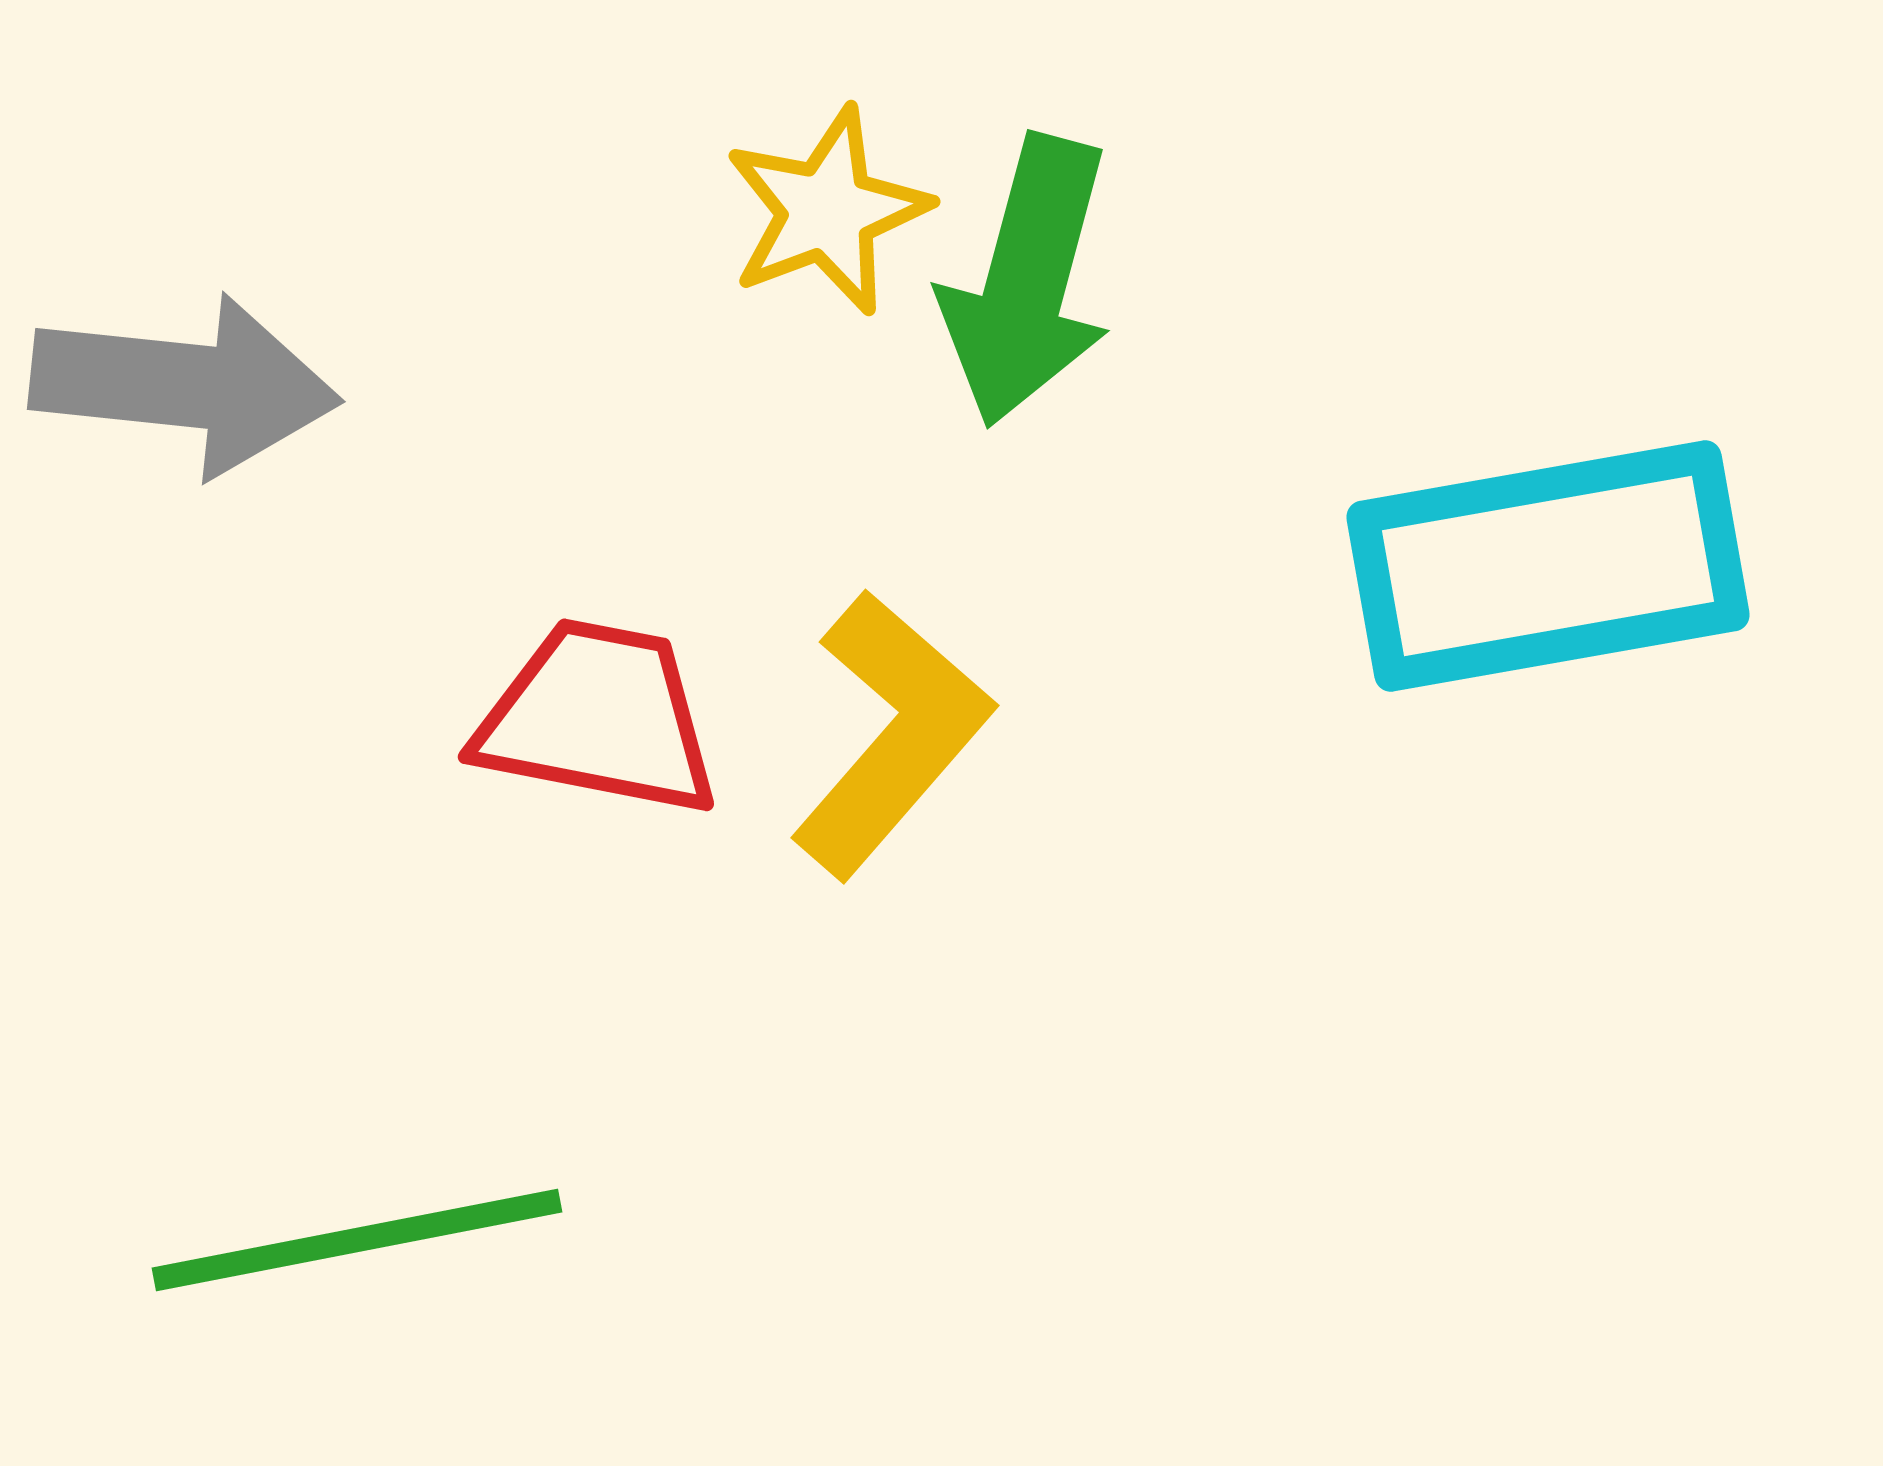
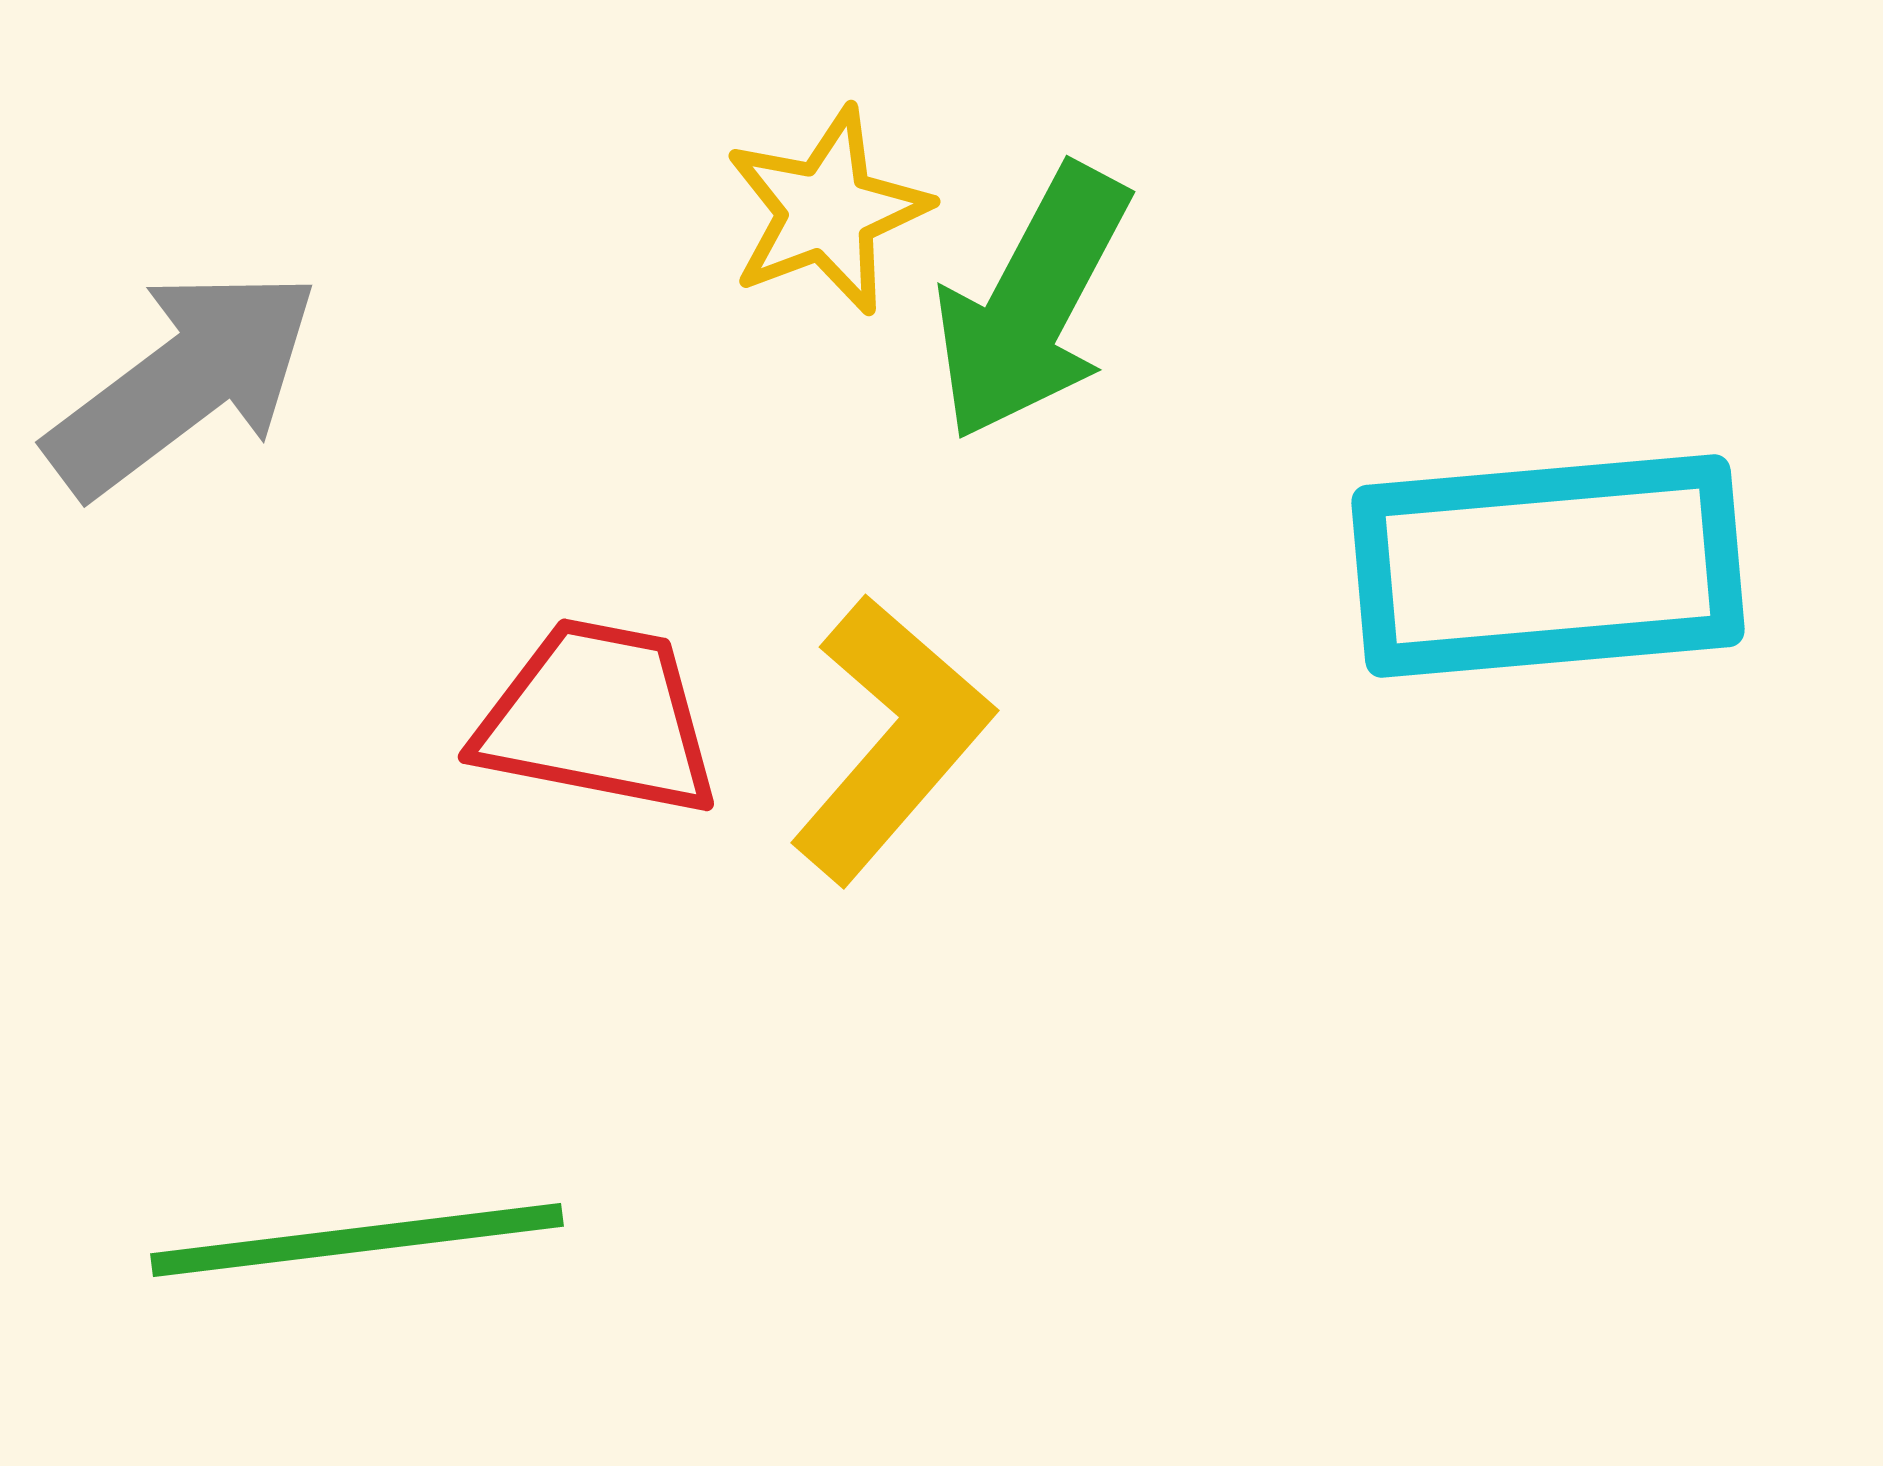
green arrow: moved 5 px right, 22 px down; rotated 13 degrees clockwise
gray arrow: moved 2 px left, 3 px up; rotated 43 degrees counterclockwise
cyan rectangle: rotated 5 degrees clockwise
yellow L-shape: moved 5 px down
green line: rotated 4 degrees clockwise
